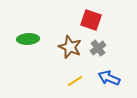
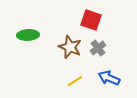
green ellipse: moved 4 px up
